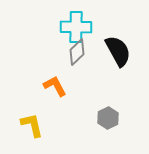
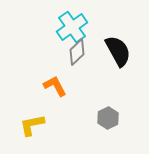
cyan cross: moved 4 px left; rotated 36 degrees counterclockwise
yellow L-shape: rotated 88 degrees counterclockwise
